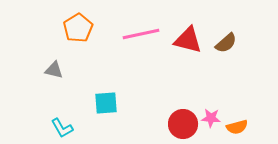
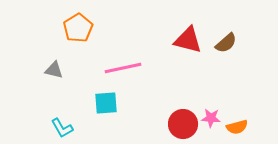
pink line: moved 18 px left, 34 px down
